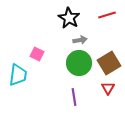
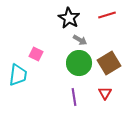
gray arrow: rotated 40 degrees clockwise
pink square: moved 1 px left
red triangle: moved 3 px left, 5 px down
